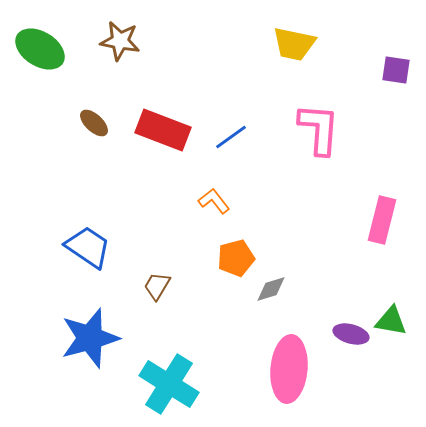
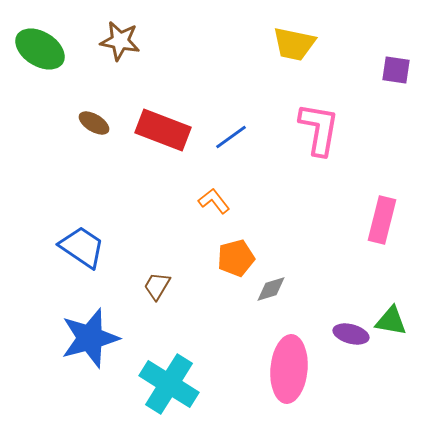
brown ellipse: rotated 12 degrees counterclockwise
pink L-shape: rotated 6 degrees clockwise
blue trapezoid: moved 6 px left
